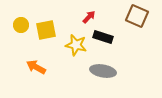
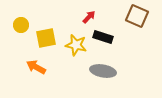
yellow square: moved 8 px down
